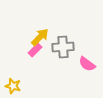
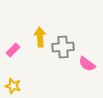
yellow arrow: rotated 48 degrees counterclockwise
pink rectangle: moved 22 px left
